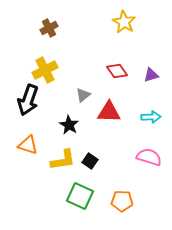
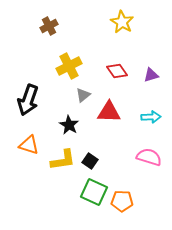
yellow star: moved 2 px left
brown cross: moved 2 px up
yellow cross: moved 24 px right, 4 px up
orange triangle: moved 1 px right
green square: moved 14 px right, 4 px up
